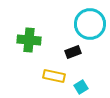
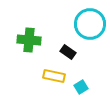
black rectangle: moved 5 px left; rotated 56 degrees clockwise
